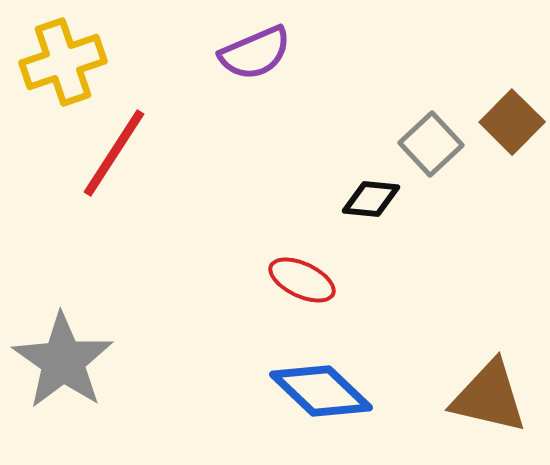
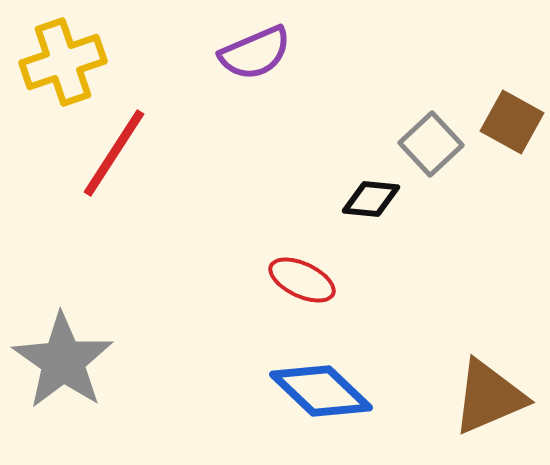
brown square: rotated 16 degrees counterclockwise
brown triangle: rotated 36 degrees counterclockwise
